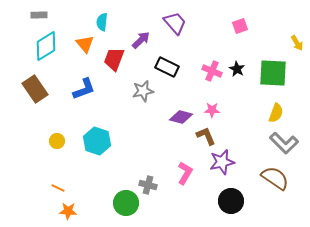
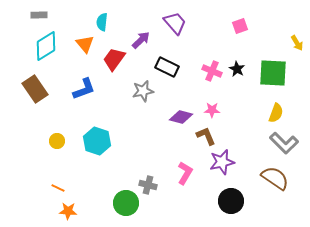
red trapezoid: rotated 15 degrees clockwise
